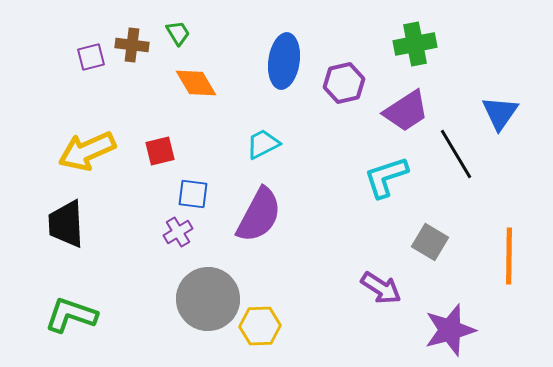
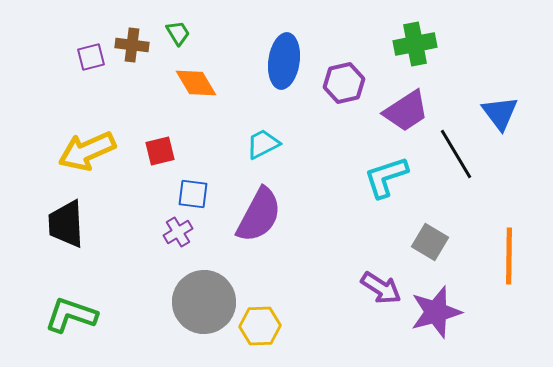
blue triangle: rotated 12 degrees counterclockwise
gray circle: moved 4 px left, 3 px down
purple star: moved 14 px left, 18 px up
